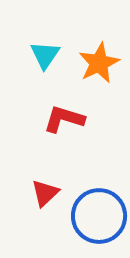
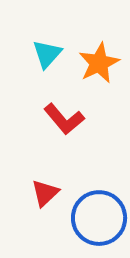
cyan triangle: moved 2 px right, 1 px up; rotated 8 degrees clockwise
red L-shape: rotated 147 degrees counterclockwise
blue circle: moved 2 px down
